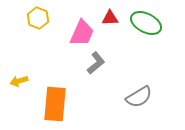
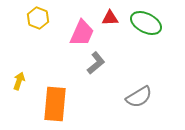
yellow arrow: rotated 126 degrees clockwise
